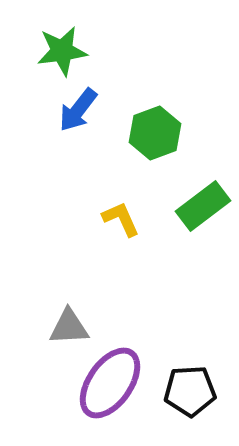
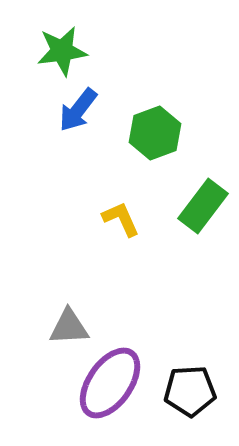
green rectangle: rotated 16 degrees counterclockwise
